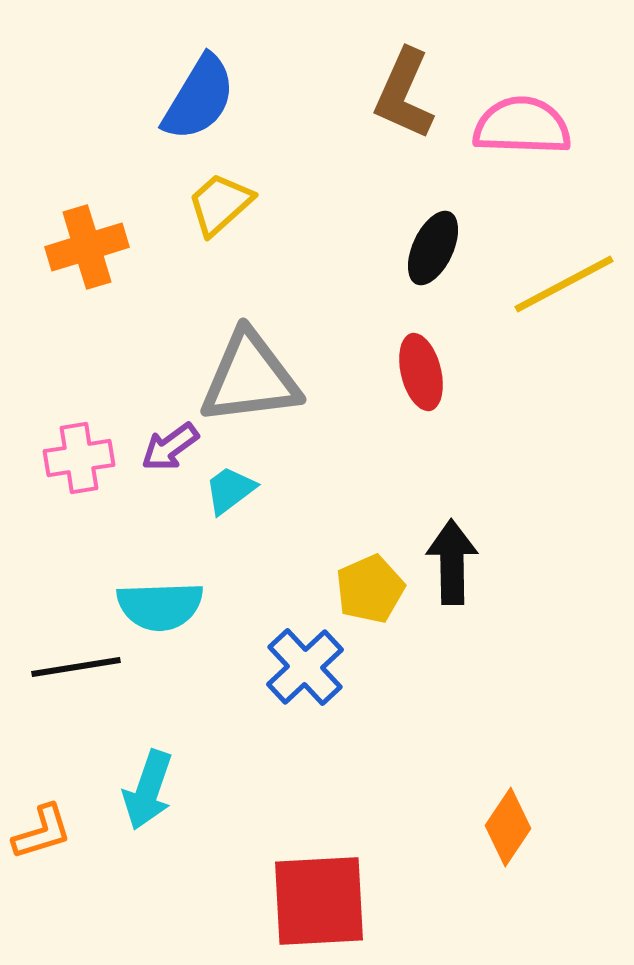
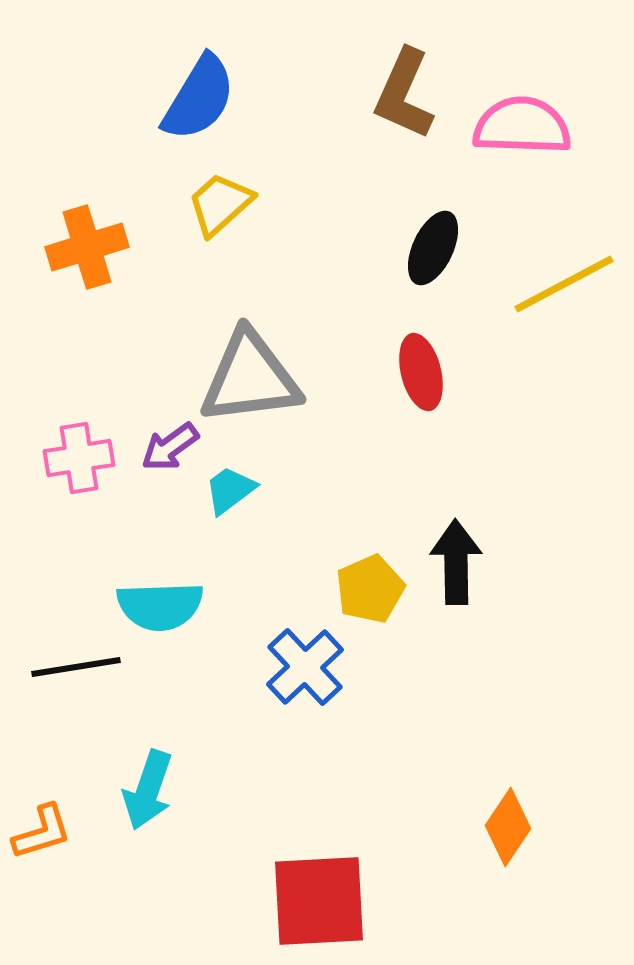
black arrow: moved 4 px right
